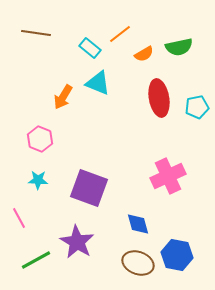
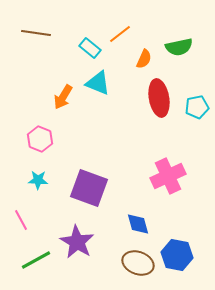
orange semicircle: moved 5 px down; rotated 36 degrees counterclockwise
pink line: moved 2 px right, 2 px down
